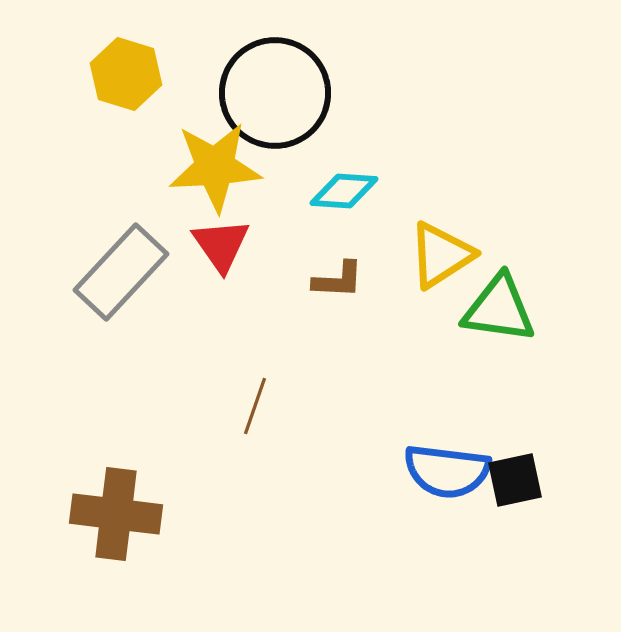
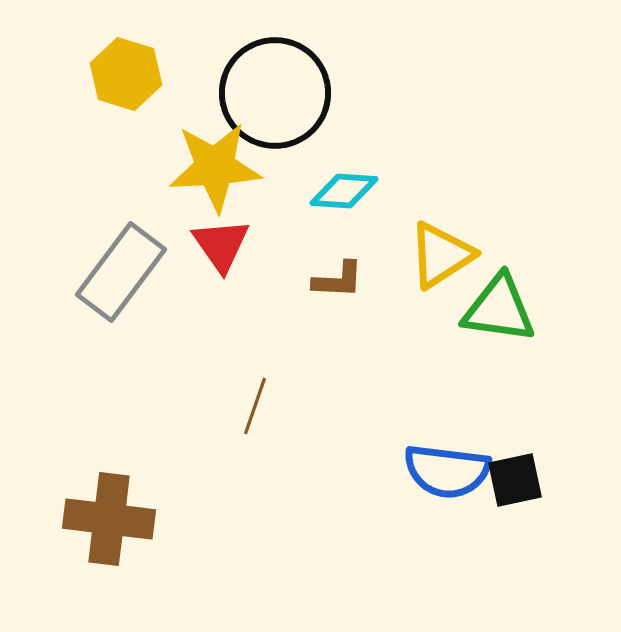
gray rectangle: rotated 6 degrees counterclockwise
brown cross: moved 7 px left, 5 px down
